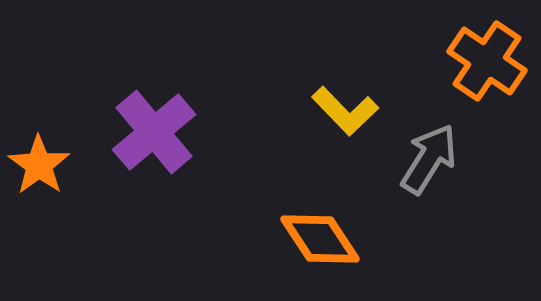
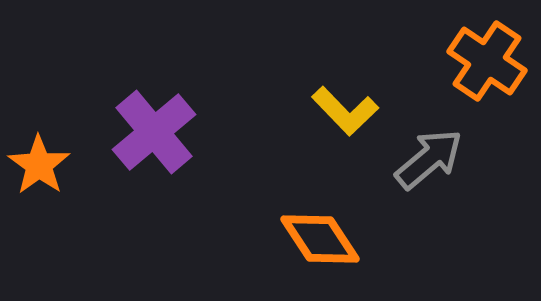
gray arrow: rotated 18 degrees clockwise
